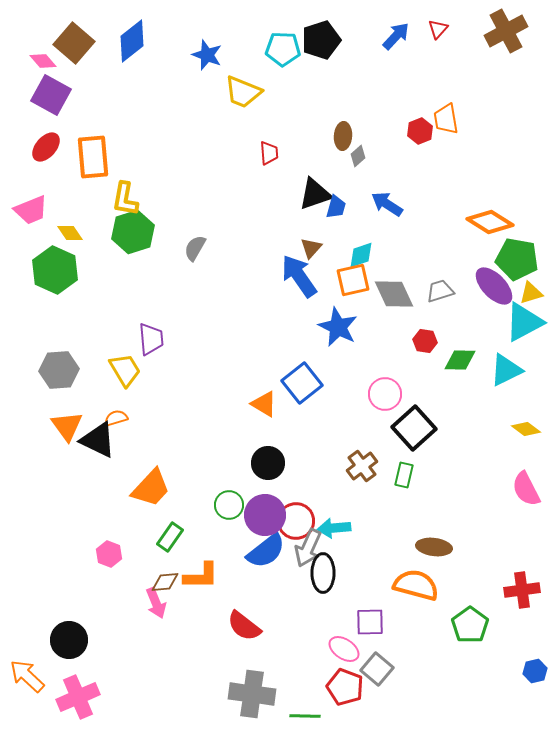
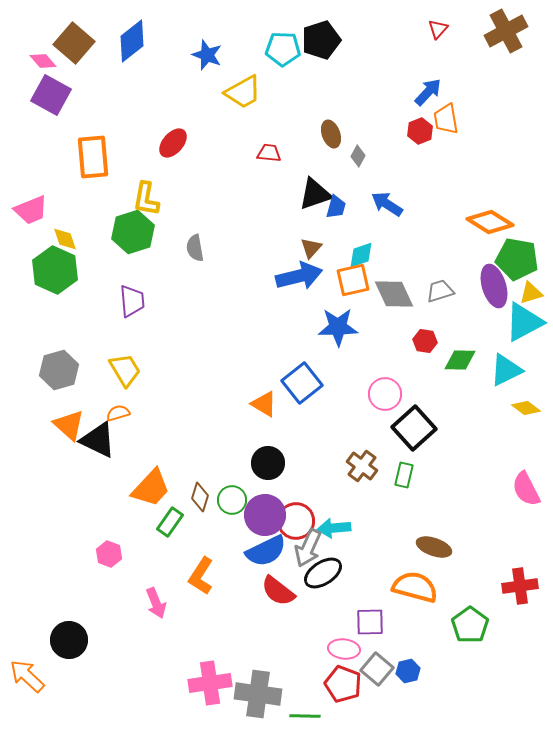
blue arrow at (396, 36): moved 32 px right, 56 px down
yellow trapezoid at (243, 92): rotated 51 degrees counterclockwise
brown ellipse at (343, 136): moved 12 px left, 2 px up; rotated 24 degrees counterclockwise
red ellipse at (46, 147): moved 127 px right, 4 px up
red trapezoid at (269, 153): rotated 80 degrees counterclockwise
gray diamond at (358, 156): rotated 20 degrees counterclockwise
yellow L-shape at (125, 199): moved 21 px right
yellow diamond at (70, 233): moved 5 px left, 6 px down; rotated 16 degrees clockwise
gray semicircle at (195, 248): rotated 40 degrees counterclockwise
blue arrow at (299, 276): rotated 111 degrees clockwise
purple ellipse at (494, 286): rotated 27 degrees clockwise
blue star at (338, 327): rotated 27 degrees counterclockwise
purple trapezoid at (151, 339): moved 19 px left, 38 px up
gray hexagon at (59, 370): rotated 12 degrees counterclockwise
orange semicircle at (116, 418): moved 2 px right, 5 px up
orange triangle at (67, 426): moved 2 px right, 1 px up; rotated 12 degrees counterclockwise
yellow diamond at (526, 429): moved 21 px up
brown cross at (362, 466): rotated 16 degrees counterclockwise
green circle at (229, 505): moved 3 px right, 5 px up
green rectangle at (170, 537): moved 15 px up
brown ellipse at (434, 547): rotated 12 degrees clockwise
blue semicircle at (266, 551): rotated 12 degrees clockwise
black ellipse at (323, 573): rotated 57 degrees clockwise
orange L-shape at (201, 576): rotated 123 degrees clockwise
brown diamond at (165, 582): moved 35 px right, 85 px up; rotated 68 degrees counterclockwise
orange semicircle at (416, 585): moved 1 px left, 2 px down
red cross at (522, 590): moved 2 px left, 4 px up
red semicircle at (244, 626): moved 34 px right, 35 px up
pink ellipse at (344, 649): rotated 28 degrees counterclockwise
blue hexagon at (535, 671): moved 127 px left
red pentagon at (345, 687): moved 2 px left, 3 px up
gray cross at (252, 694): moved 6 px right
pink cross at (78, 697): moved 132 px right, 14 px up; rotated 15 degrees clockwise
